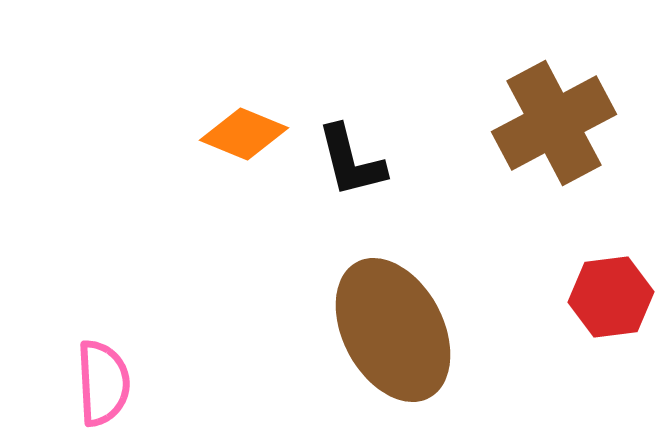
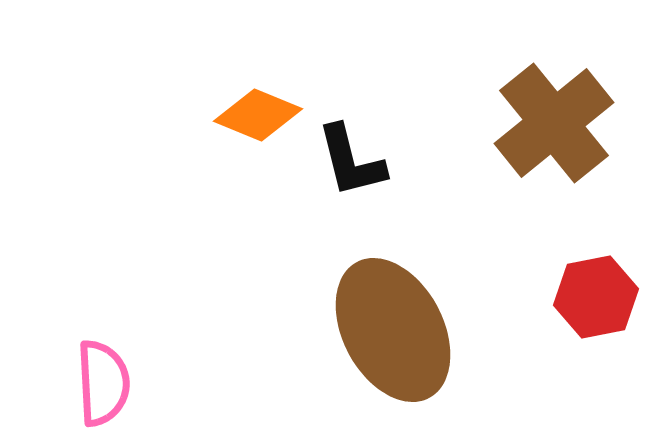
brown cross: rotated 11 degrees counterclockwise
orange diamond: moved 14 px right, 19 px up
red hexagon: moved 15 px left; rotated 4 degrees counterclockwise
